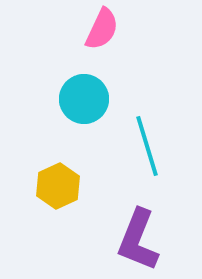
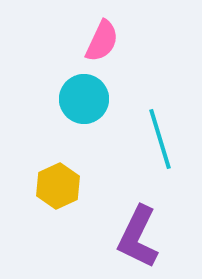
pink semicircle: moved 12 px down
cyan line: moved 13 px right, 7 px up
purple L-shape: moved 3 px up; rotated 4 degrees clockwise
